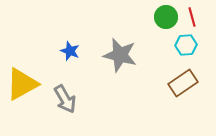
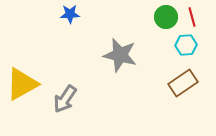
blue star: moved 37 px up; rotated 24 degrees counterclockwise
gray arrow: rotated 64 degrees clockwise
